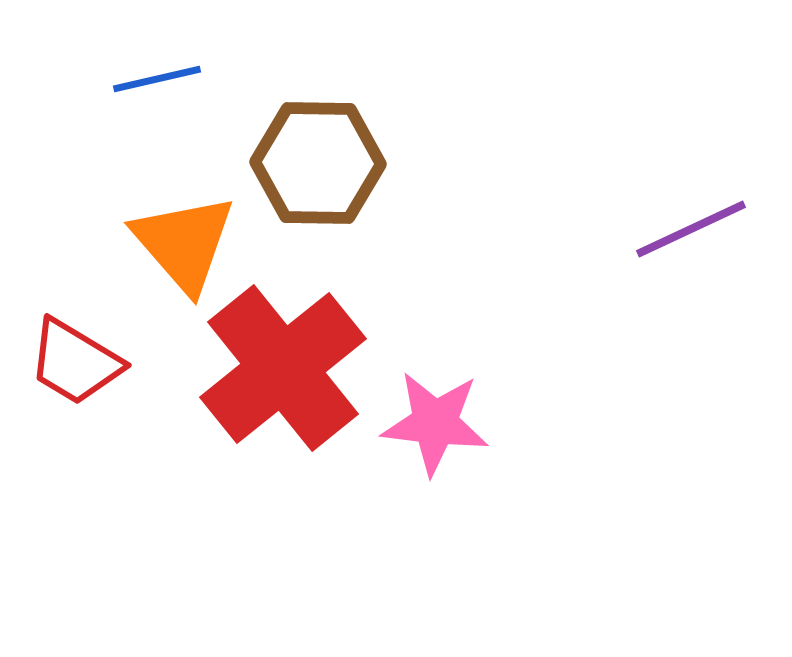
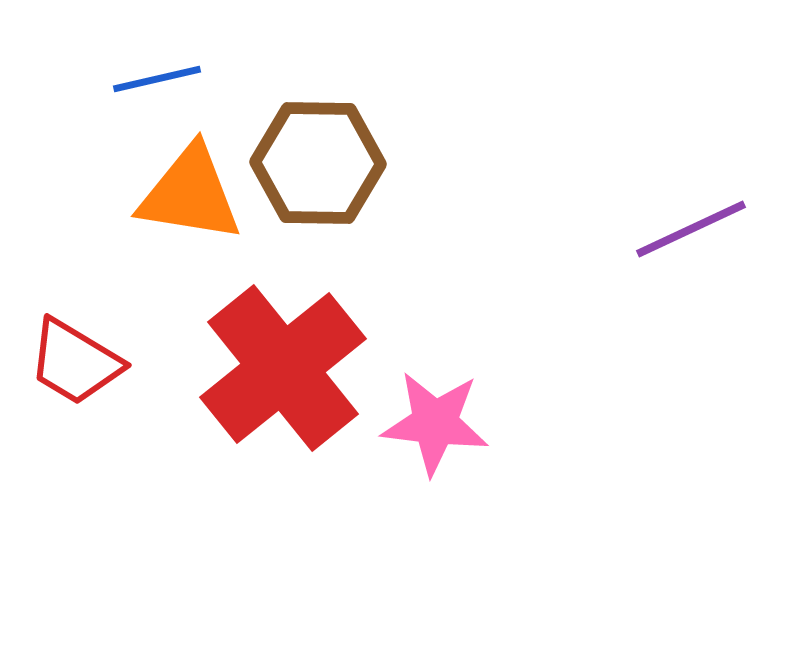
orange triangle: moved 6 px right, 49 px up; rotated 40 degrees counterclockwise
